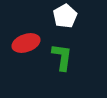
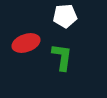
white pentagon: rotated 25 degrees clockwise
